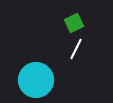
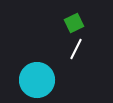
cyan circle: moved 1 px right
